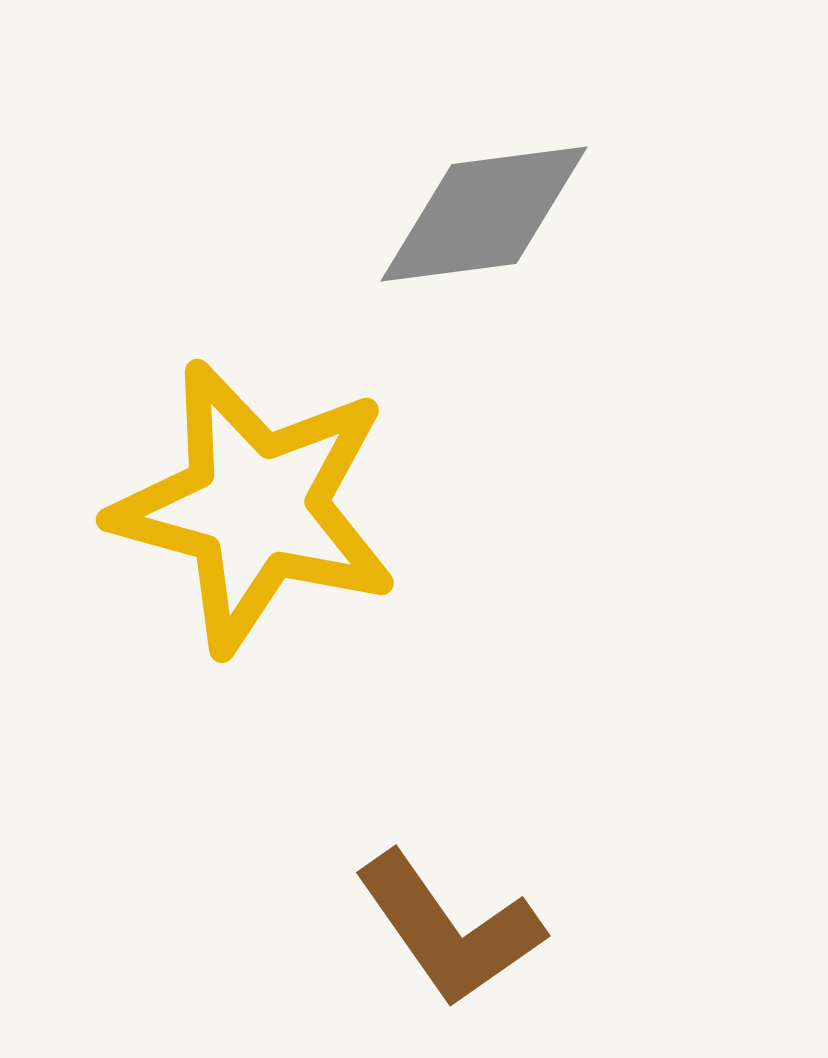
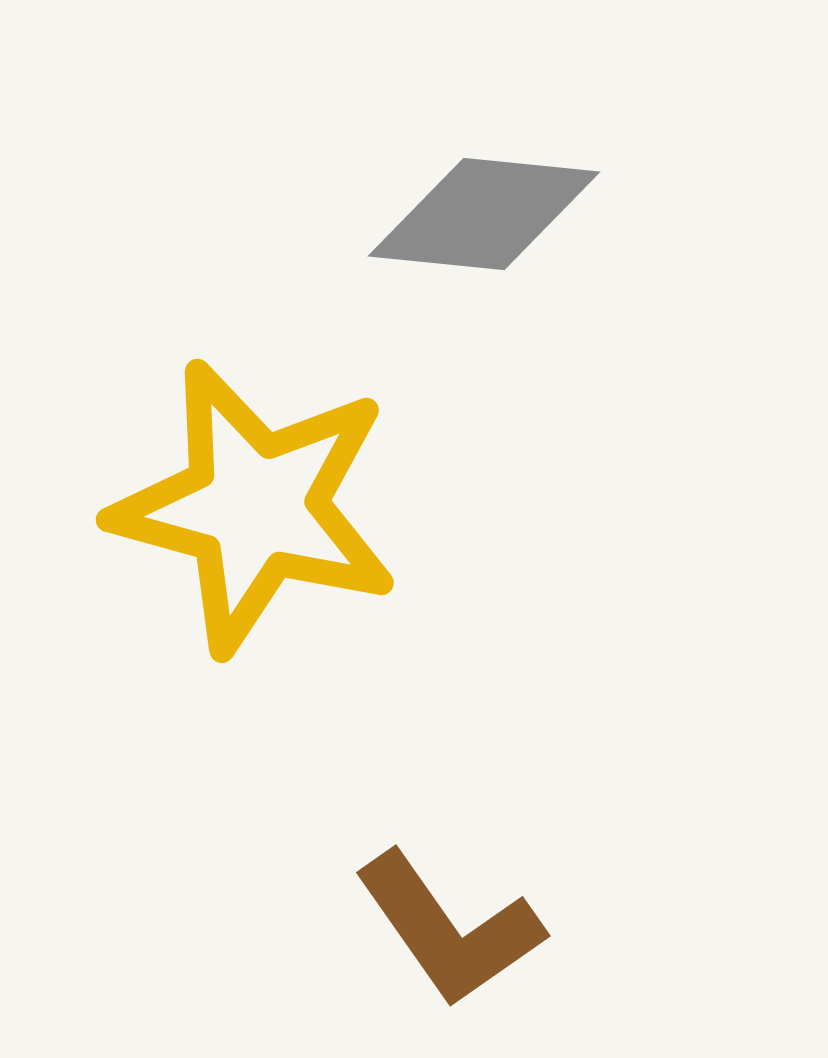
gray diamond: rotated 13 degrees clockwise
